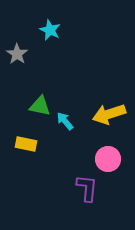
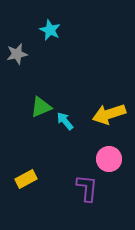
gray star: rotated 25 degrees clockwise
green triangle: moved 1 px right, 1 px down; rotated 35 degrees counterclockwise
yellow rectangle: moved 35 px down; rotated 40 degrees counterclockwise
pink circle: moved 1 px right
